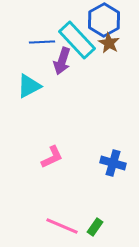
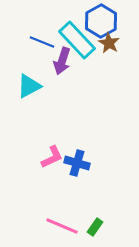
blue hexagon: moved 3 px left, 1 px down
blue line: rotated 25 degrees clockwise
blue cross: moved 36 px left
